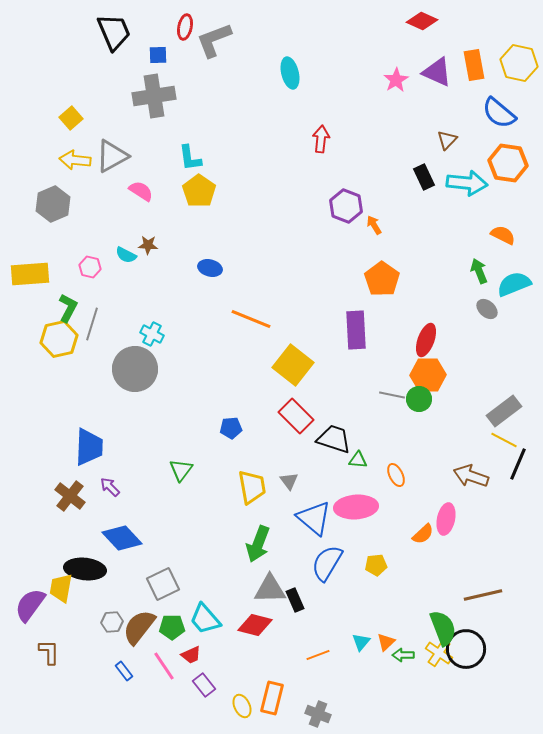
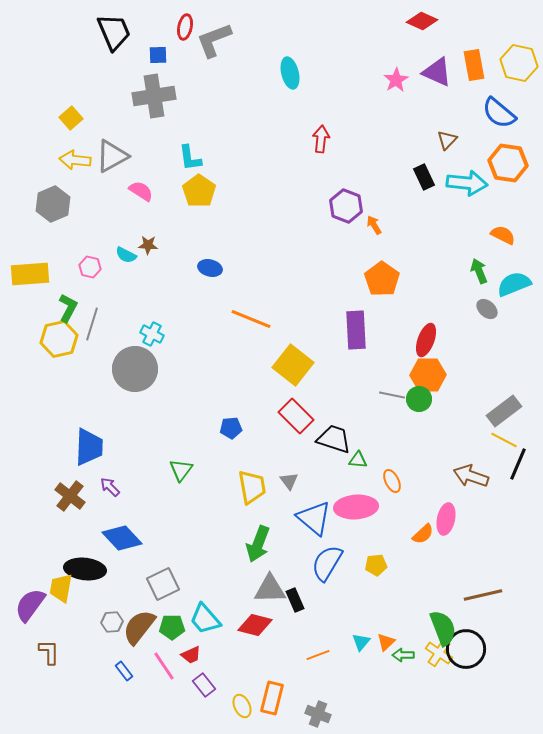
orange ellipse at (396, 475): moved 4 px left, 6 px down
